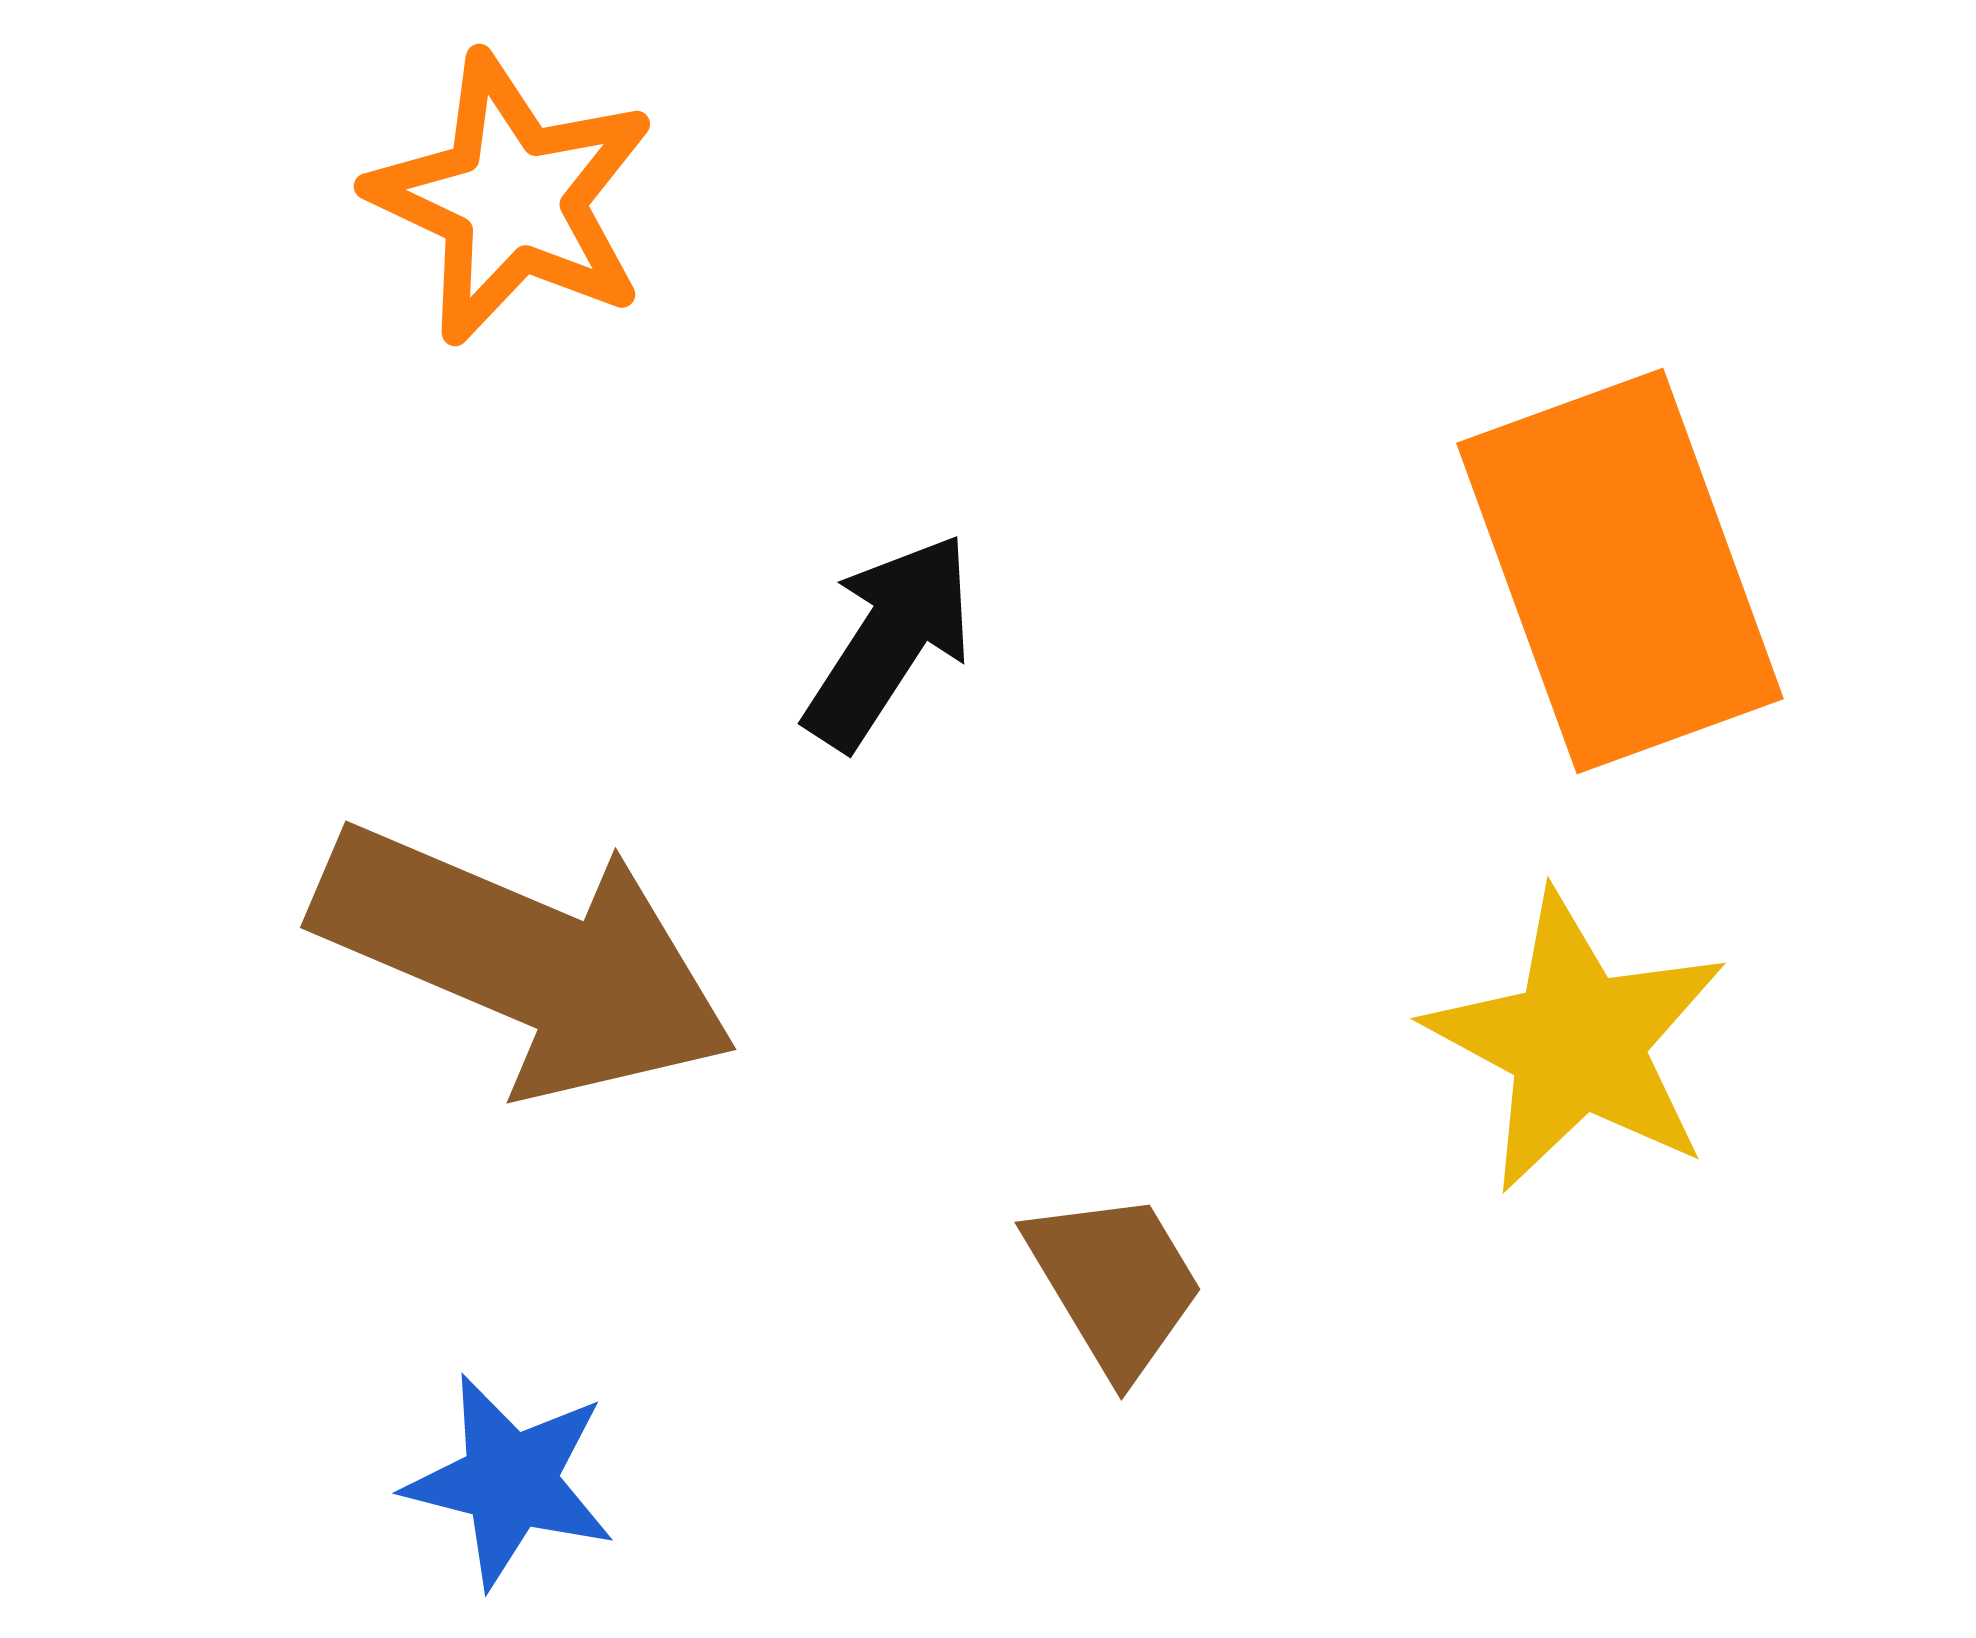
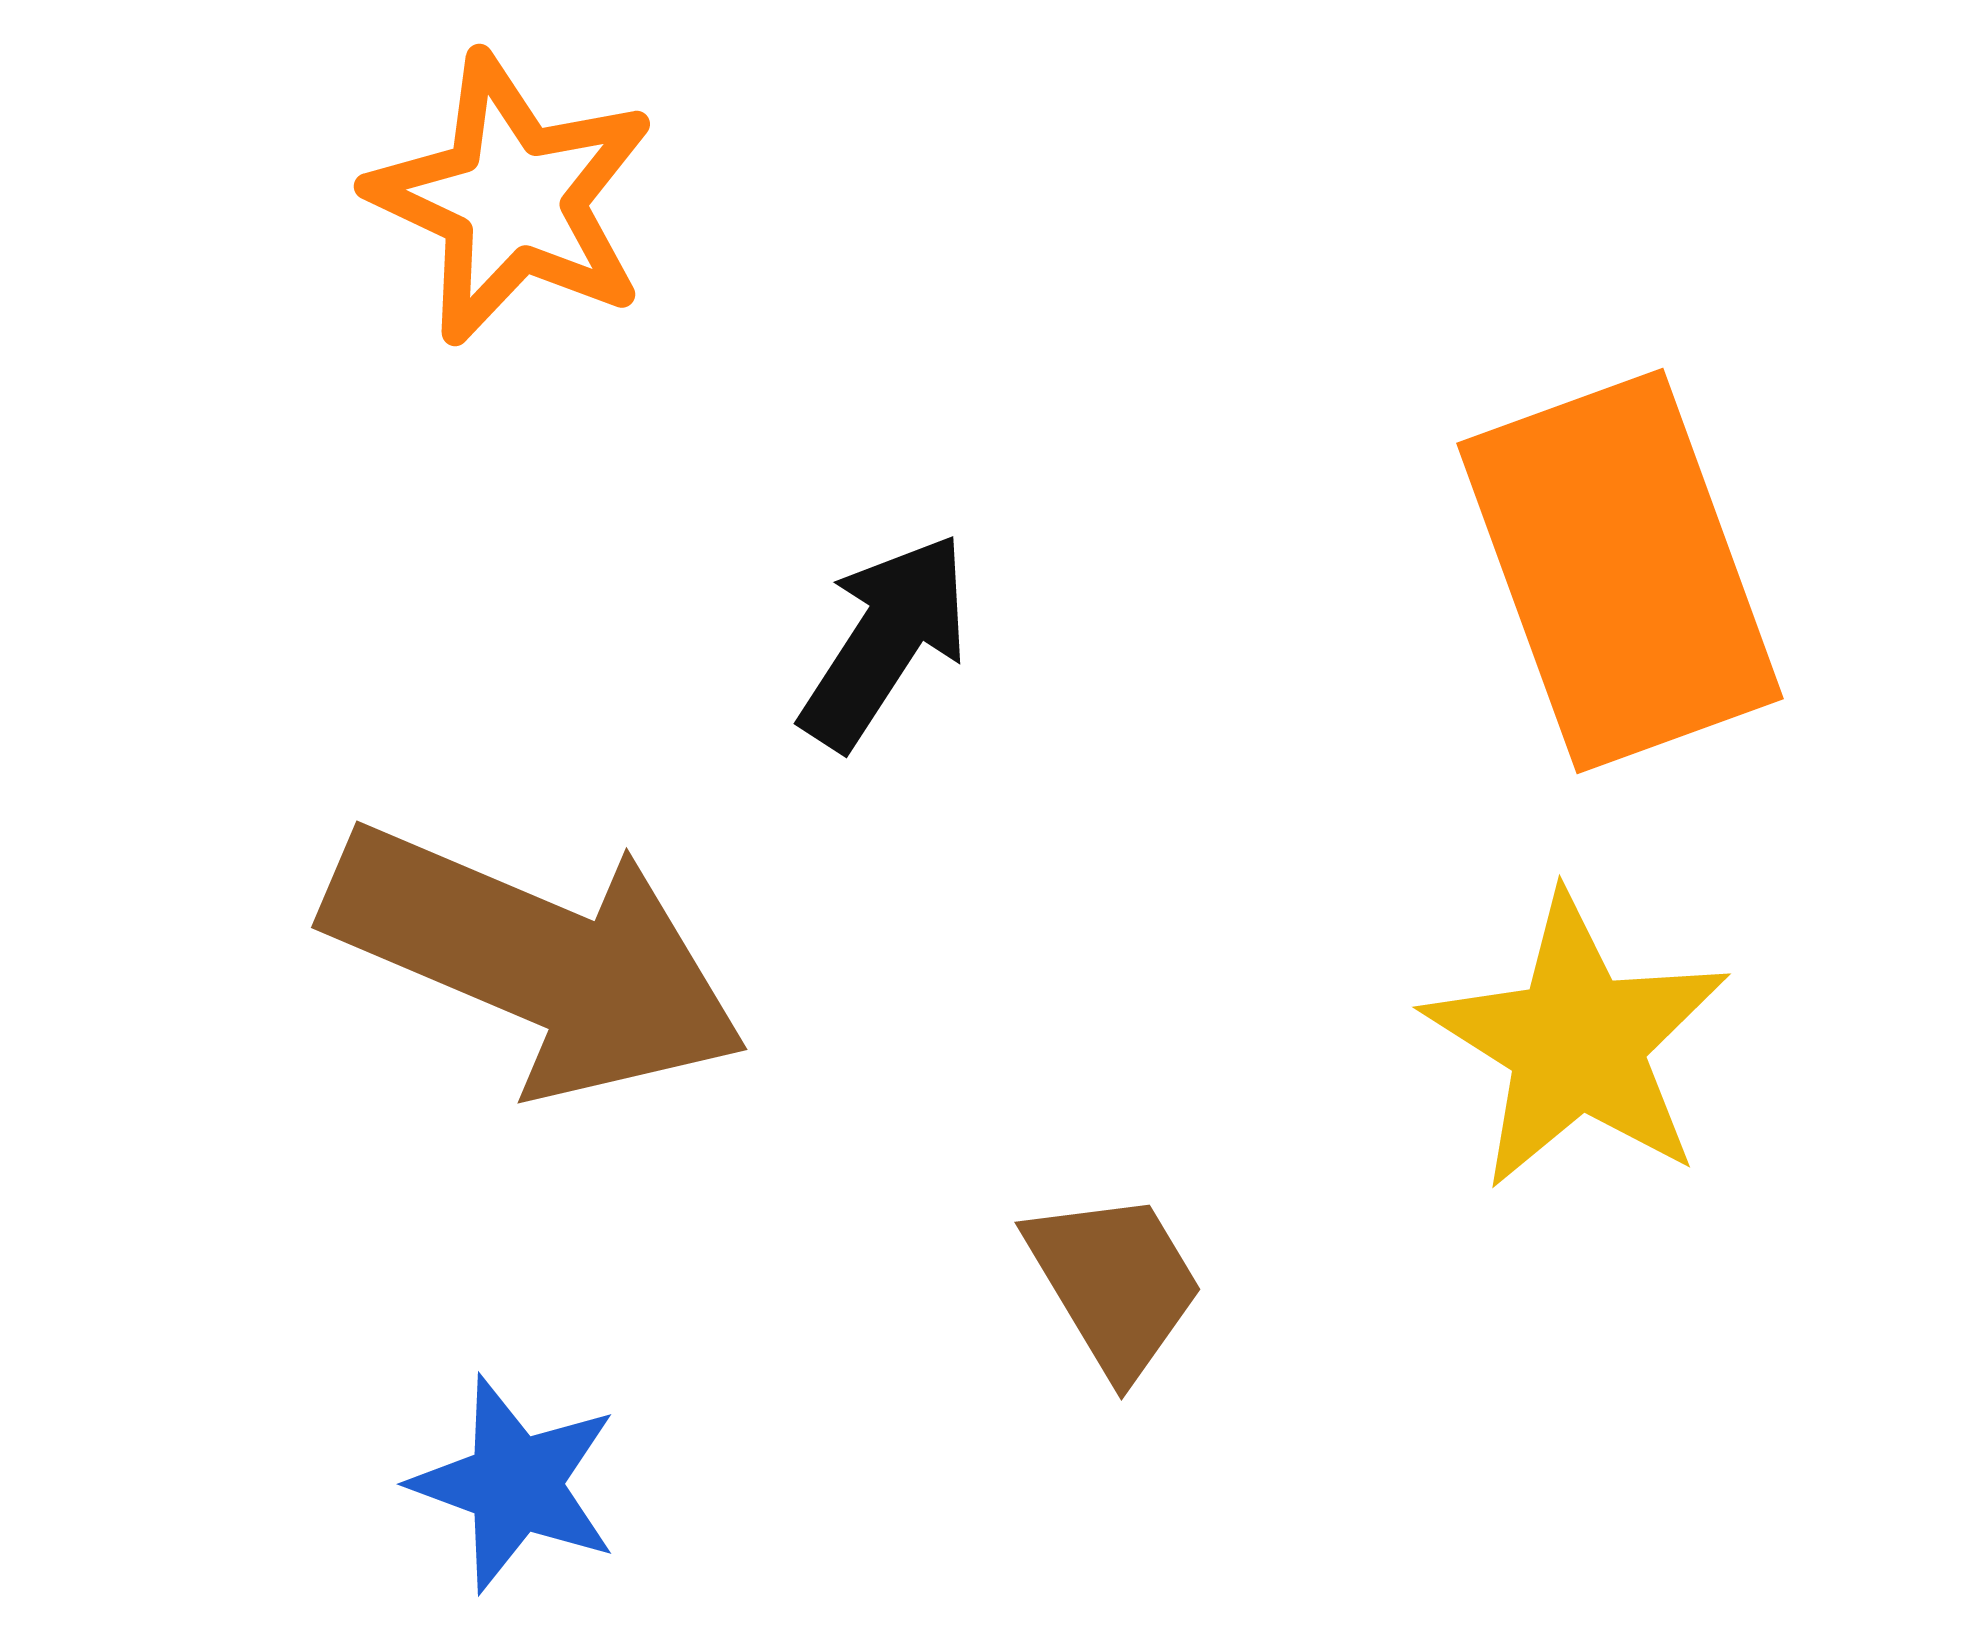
black arrow: moved 4 px left
brown arrow: moved 11 px right
yellow star: rotated 4 degrees clockwise
blue star: moved 5 px right, 3 px down; rotated 6 degrees clockwise
